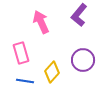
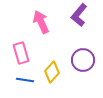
blue line: moved 1 px up
